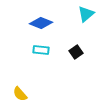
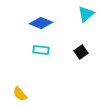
black square: moved 5 px right
